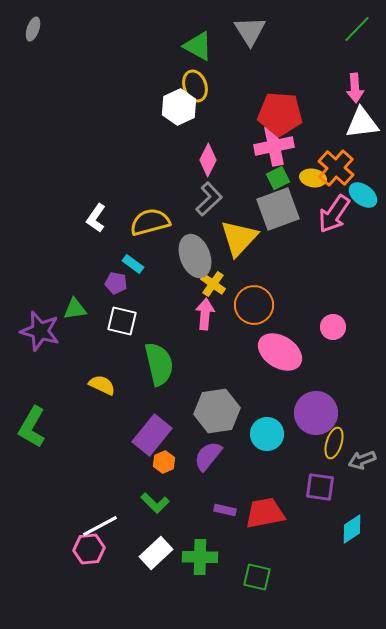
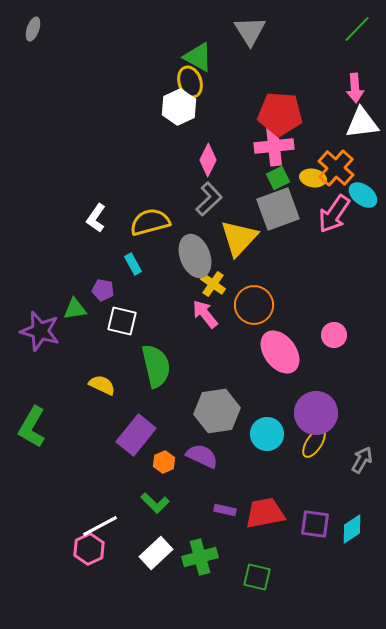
green triangle at (198, 46): moved 11 px down
yellow ellipse at (195, 86): moved 5 px left, 4 px up
pink cross at (274, 146): rotated 6 degrees clockwise
cyan rectangle at (133, 264): rotated 25 degrees clockwise
purple pentagon at (116, 283): moved 13 px left, 7 px down
pink arrow at (205, 314): rotated 44 degrees counterclockwise
pink circle at (333, 327): moved 1 px right, 8 px down
pink ellipse at (280, 352): rotated 21 degrees clockwise
green semicircle at (159, 364): moved 3 px left, 2 px down
purple rectangle at (152, 435): moved 16 px left
yellow ellipse at (334, 443): moved 20 px left; rotated 16 degrees clockwise
purple semicircle at (208, 456): moved 6 px left; rotated 76 degrees clockwise
gray arrow at (362, 460): rotated 140 degrees clockwise
purple square at (320, 487): moved 5 px left, 37 px down
pink hexagon at (89, 549): rotated 20 degrees counterclockwise
green cross at (200, 557): rotated 16 degrees counterclockwise
